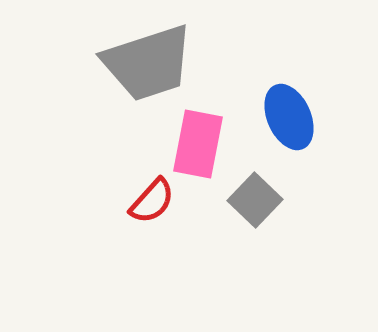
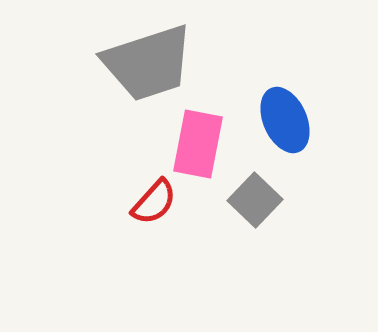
blue ellipse: moved 4 px left, 3 px down
red semicircle: moved 2 px right, 1 px down
